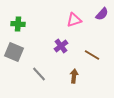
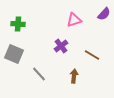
purple semicircle: moved 2 px right
gray square: moved 2 px down
